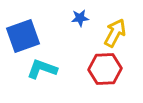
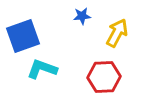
blue star: moved 2 px right, 2 px up
yellow arrow: moved 2 px right
red hexagon: moved 1 px left, 8 px down
